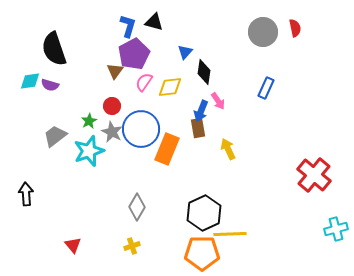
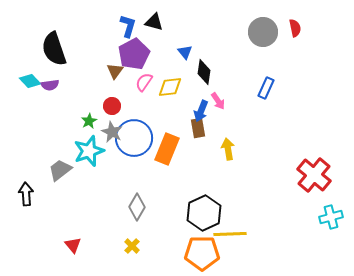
blue triangle: rotated 21 degrees counterclockwise
cyan diamond: rotated 55 degrees clockwise
purple semicircle: rotated 24 degrees counterclockwise
blue circle: moved 7 px left, 9 px down
gray trapezoid: moved 5 px right, 34 px down
yellow arrow: rotated 15 degrees clockwise
cyan cross: moved 5 px left, 12 px up
yellow cross: rotated 28 degrees counterclockwise
